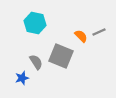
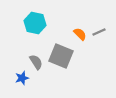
orange semicircle: moved 1 px left, 2 px up
